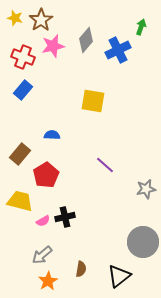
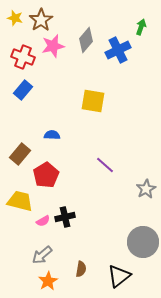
gray star: rotated 18 degrees counterclockwise
